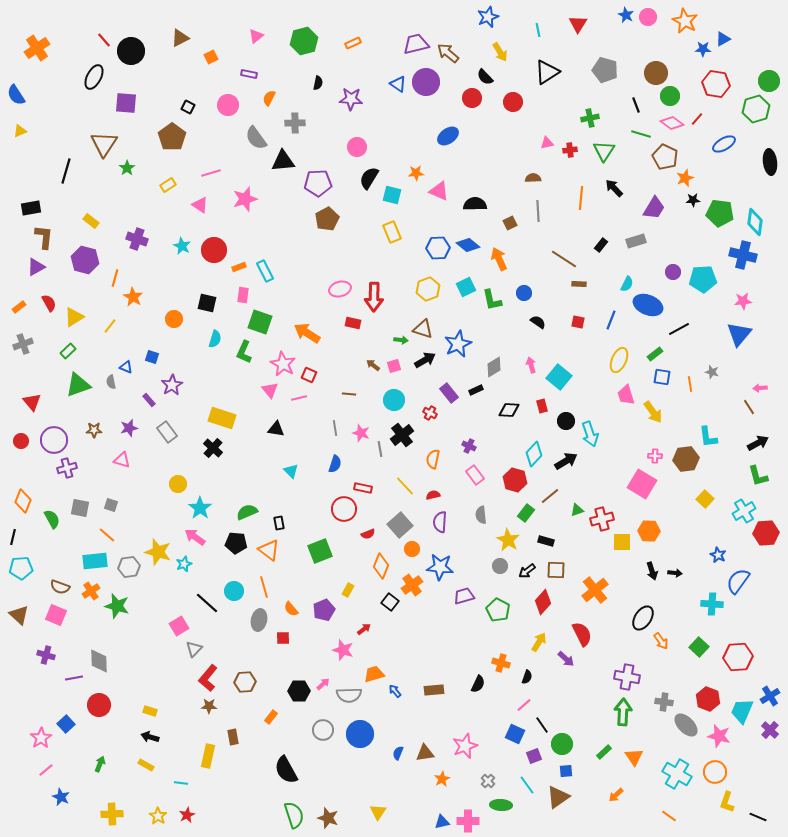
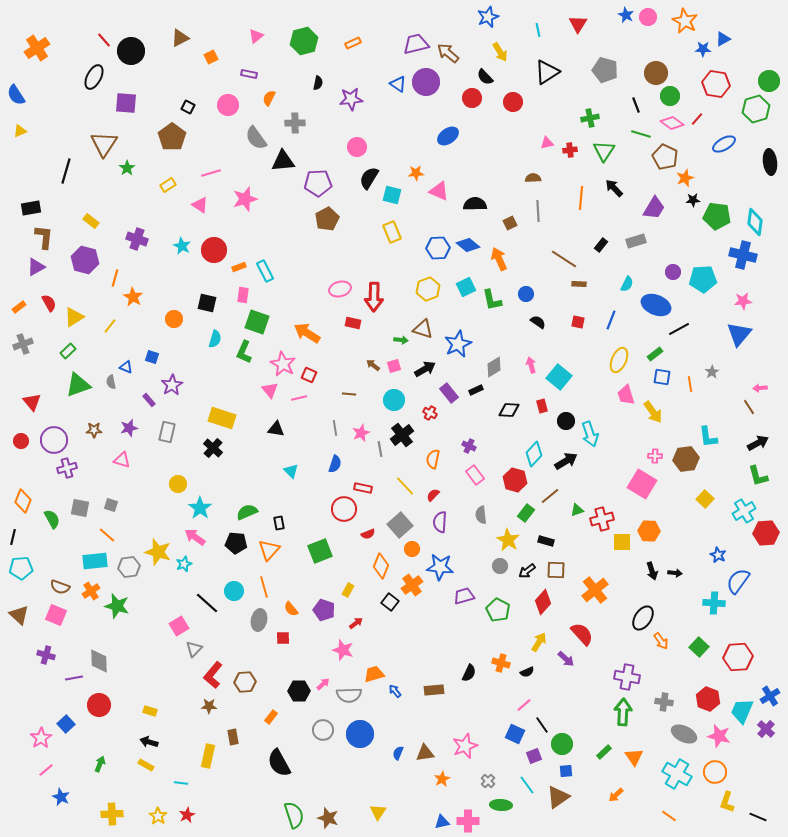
purple star at (351, 99): rotated 10 degrees counterclockwise
green pentagon at (720, 213): moved 3 px left, 3 px down
blue circle at (524, 293): moved 2 px right, 1 px down
blue ellipse at (648, 305): moved 8 px right
green square at (260, 322): moved 3 px left
black arrow at (425, 360): moved 9 px down
gray star at (712, 372): rotated 24 degrees clockwise
gray rectangle at (167, 432): rotated 50 degrees clockwise
pink star at (361, 433): rotated 30 degrees clockwise
red semicircle at (433, 495): rotated 32 degrees counterclockwise
orange triangle at (269, 550): rotated 35 degrees clockwise
cyan cross at (712, 604): moved 2 px right, 1 px up
purple pentagon at (324, 610): rotated 30 degrees counterclockwise
red arrow at (364, 629): moved 8 px left, 6 px up
red semicircle at (582, 634): rotated 15 degrees counterclockwise
black semicircle at (527, 677): moved 5 px up; rotated 48 degrees clockwise
red L-shape at (208, 678): moved 5 px right, 3 px up
black semicircle at (478, 684): moved 9 px left, 11 px up
gray ellipse at (686, 725): moved 2 px left, 9 px down; rotated 20 degrees counterclockwise
purple cross at (770, 730): moved 4 px left, 1 px up
black arrow at (150, 737): moved 1 px left, 5 px down
black semicircle at (286, 770): moved 7 px left, 7 px up
